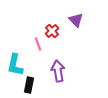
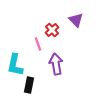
red cross: moved 1 px up
purple arrow: moved 2 px left, 7 px up
